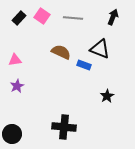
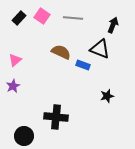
black arrow: moved 8 px down
pink triangle: rotated 32 degrees counterclockwise
blue rectangle: moved 1 px left
purple star: moved 4 px left
black star: rotated 16 degrees clockwise
black cross: moved 8 px left, 10 px up
black circle: moved 12 px right, 2 px down
